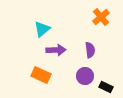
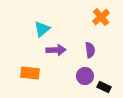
orange rectangle: moved 11 px left, 2 px up; rotated 18 degrees counterclockwise
black rectangle: moved 2 px left
